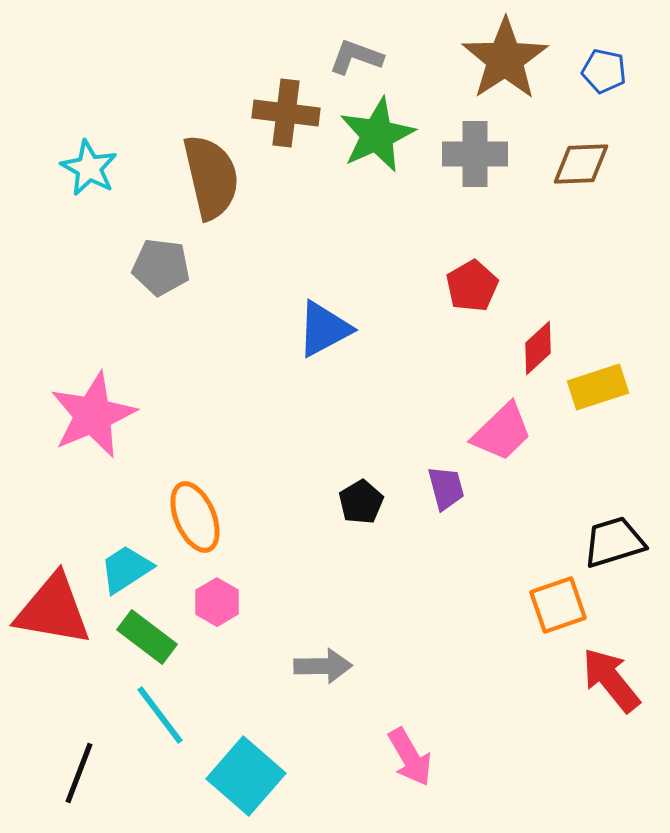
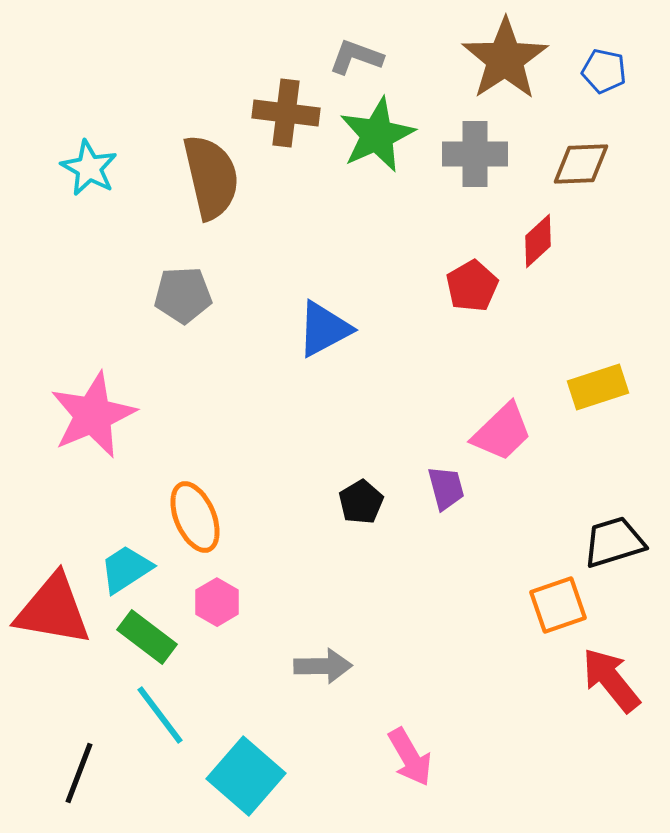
gray pentagon: moved 22 px right, 28 px down; rotated 10 degrees counterclockwise
red diamond: moved 107 px up
